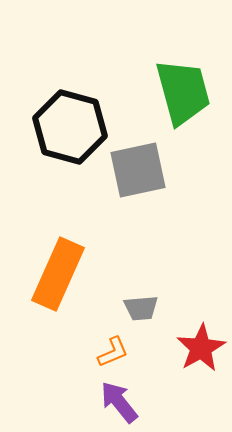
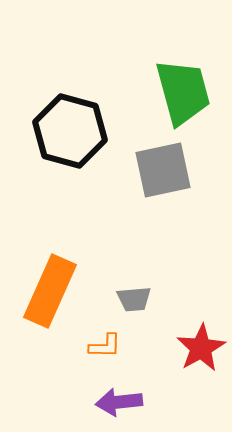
black hexagon: moved 4 px down
gray square: moved 25 px right
orange rectangle: moved 8 px left, 17 px down
gray trapezoid: moved 7 px left, 9 px up
orange L-shape: moved 8 px left, 6 px up; rotated 24 degrees clockwise
purple arrow: rotated 57 degrees counterclockwise
